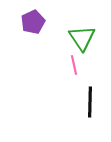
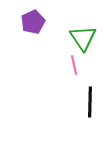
green triangle: moved 1 px right
